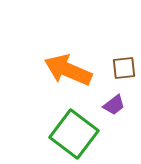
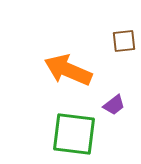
brown square: moved 27 px up
green square: rotated 30 degrees counterclockwise
